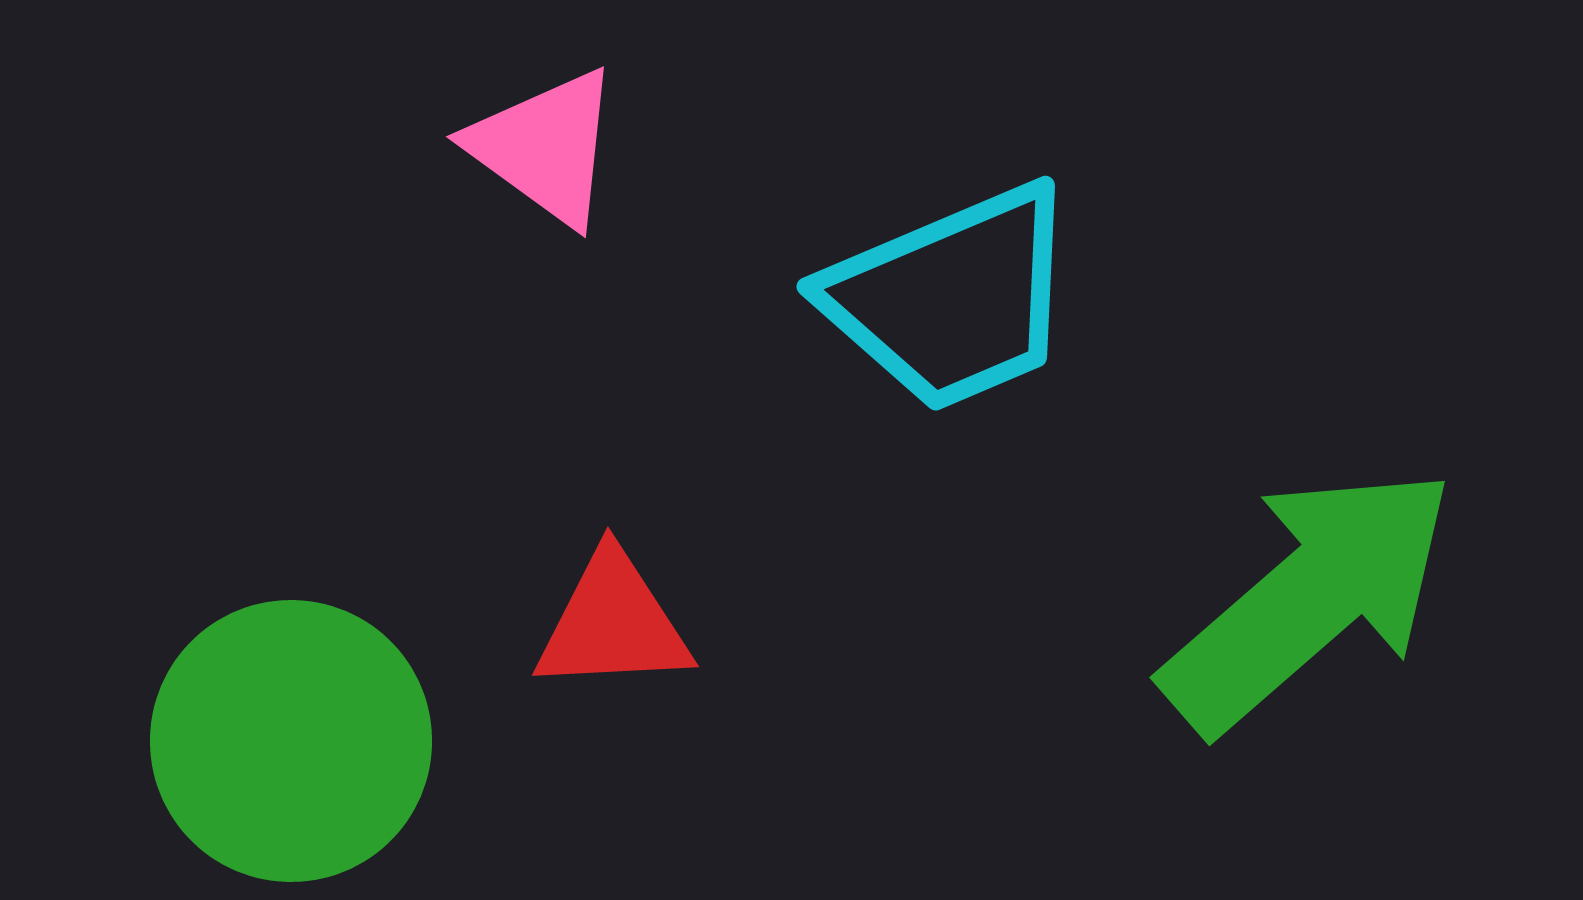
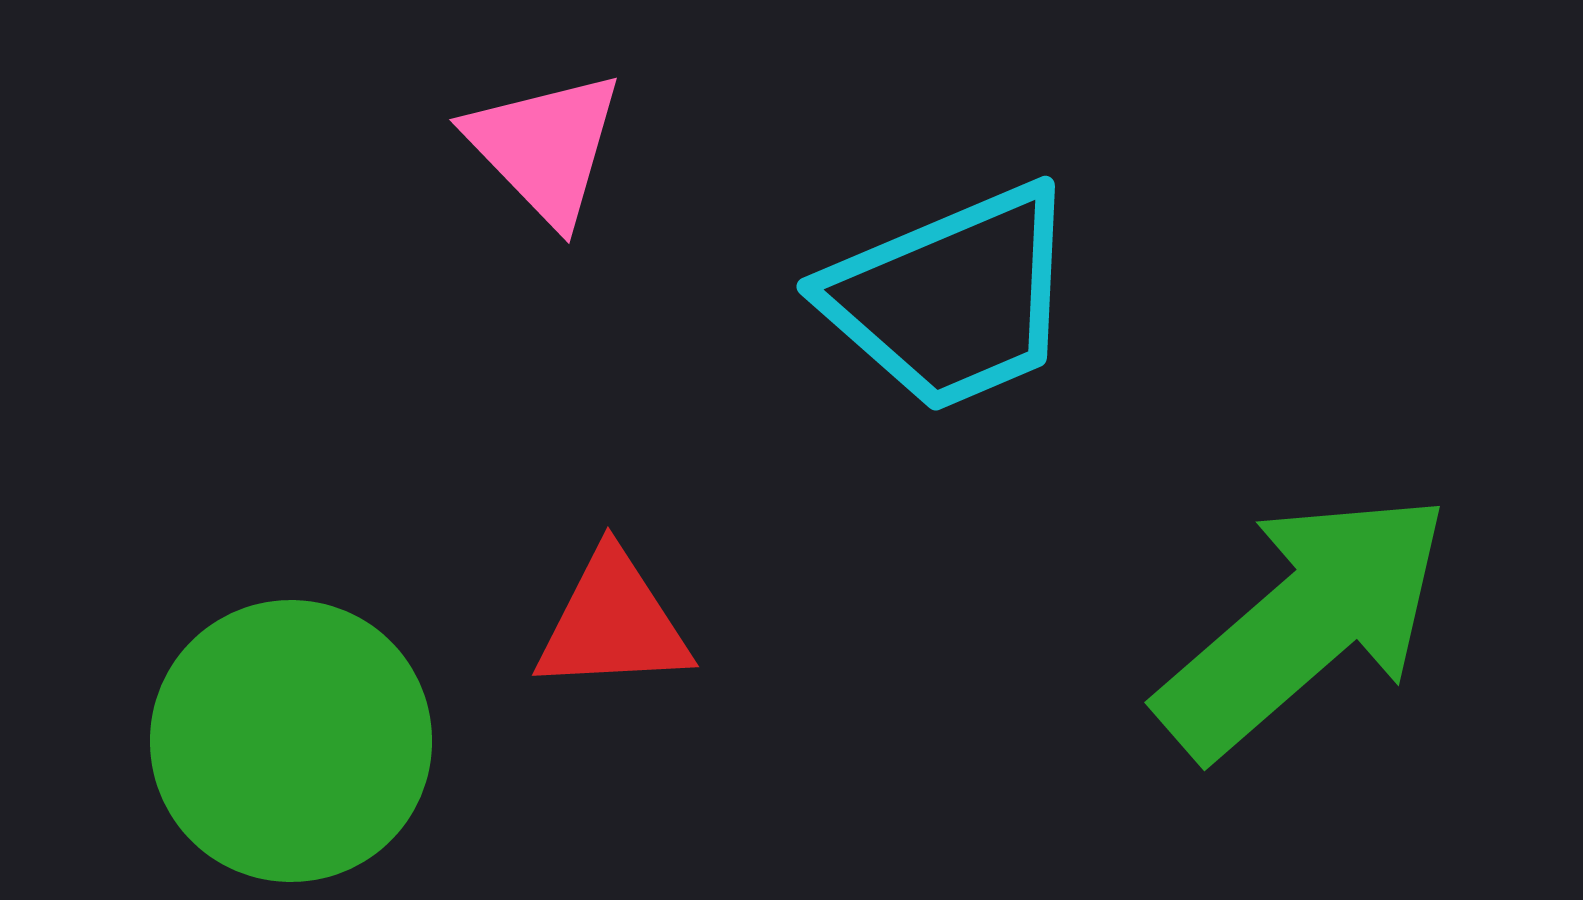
pink triangle: rotated 10 degrees clockwise
green arrow: moved 5 px left, 25 px down
